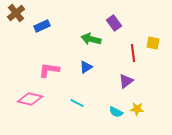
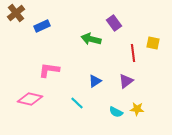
blue triangle: moved 9 px right, 14 px down
cyan line: rotated 16 degrees clockwise
